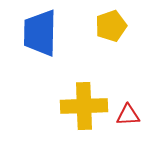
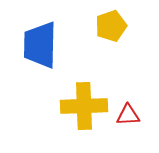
blue trapezoid: moved 12 px down
